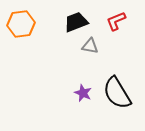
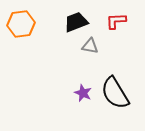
red L-shape: rotated 20 degrees clockwise
black semicircle: moved 2 px left
